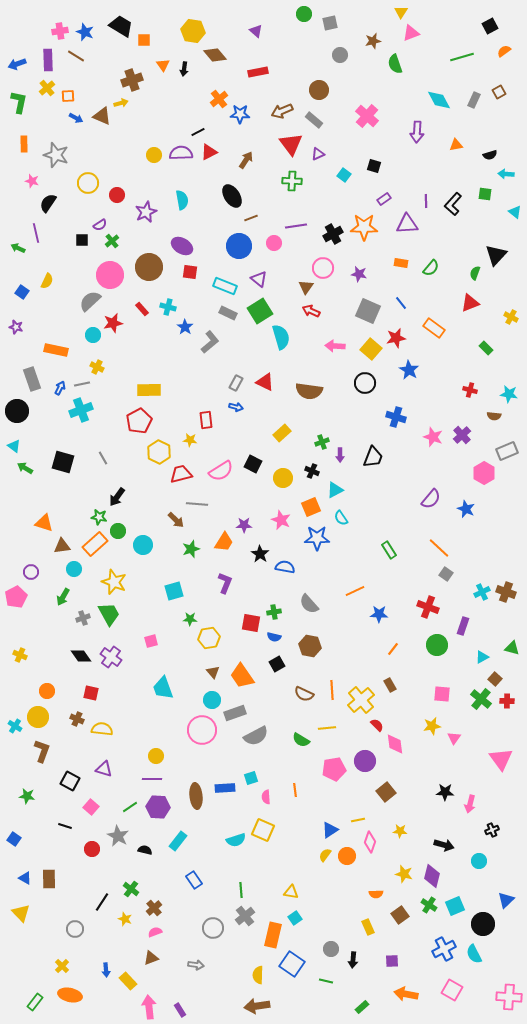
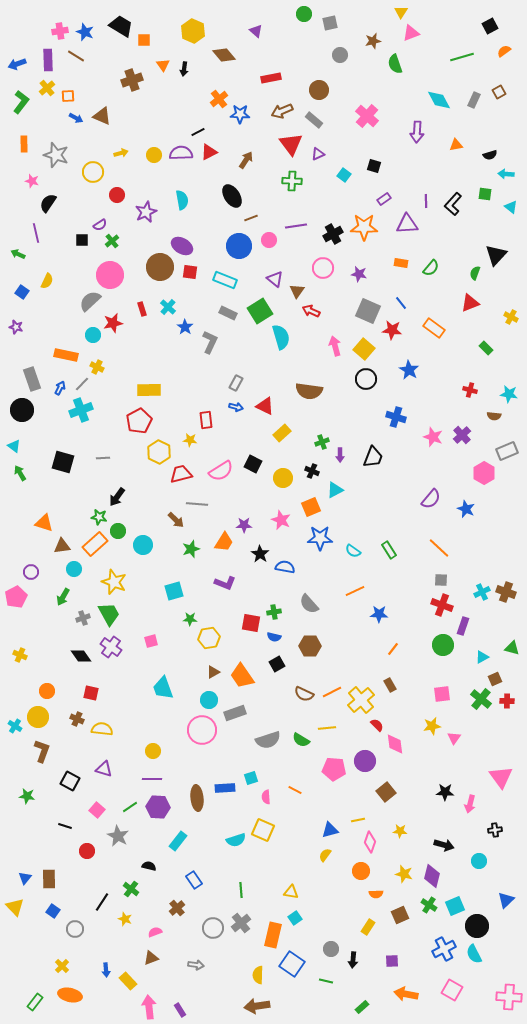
yellow hexagon at (193, 31): rotated 15 degrees clockwise
brown diamond at (215, 55): moved 9 px right
red rectangle at (258, 72): moved 13 px right, 6 px down
green L-shape at (19, 102): moved 2 px right; rotated 25 degrees clockwise
yellow arrow at (121, 103): moved 50 px down
yellow circle at (88, 183): moved 5 px right, 11 px up
cyan triangle at (515, 212): moved 4 px left, 5 px up
pink circle at (274, 243): moved 5 px left, 3 px up
green arrow at (18, 248): moved 6 px down
brown circle at (149, 267): moved 11 px right
purple triangle at (259, 279): moved 16 px right
cyan rectangle at (225, 286): moved 6 px up
brown triangle at (306, 287): moved 9 px left, 4 px down
cyan cross at (168, 307): rotated 28 degrees clockwise
red rectangle at (142, 309): rotated 24 degrees clockwise
red star at (396, 338): moved 4 px left, 8 px up; rotated 18 degrees clockwise
gray L-shape at (210, 342): rotated 25 degrees counterclockwise
pink arrow at (335, 346): rotated 72 degrees clockwise
yellow square at (371, 349): moved 7 px left
orange rectangle at (56, 350): moved 10 px right, 5 px down
red triangle at (265, 382): moved 24 px down
black circle at (365, 383): moved 1 px right, 4 px up
gray line at (82, 384): rotated 35 degrees counterclockwise
black circle at (17, 411): moved 5 px right, 1 px up
gray line at (103, 458): rotated 64 degrees counterclockwise
green arrow at (25, 468): moved 5 px left, 5 px down; rotated 28 degrees clockwise
cyan semicircle at (341, 518): moved 12 px right, 33 px down; rotated 21 degrees counterclockwise
blue star at (317, 538): moved 3 px right
gray square at (446, 574): moved 5 px left, 6 px down; rotated 32 degrees counterclockwise
purple L-shape at (225, 583): rotated 90 degrees clockwise
red cross at (428, 607): moved 14 px right, 2 px up
green circle at (437, 645): moved 6 px right
brown hexagon at (310, 646): rotated 10 degrees counterclockwise
purple cross at (111, 657): moved 10 px up
brown triangle at (213, 672): rotated 40 degrees clockwise
brown square at (495, 679): rotated 24 degrees clockwise
orange line at (332, 690): moved 2 px down; rotated 66 degrees clockwise
pink square at (442, 694): rotated 12 degrees counterclockwise
cyan circle at (212, 700): moved 3 px left
gray semicircle at (256, 736): moved 12 px right, 4 px down; rotated 10 degrees clockwise
yellow circle at (156, 756): moved 3 px left, 5 px up
pink triangle at (501, 759): moved 18 px down
pink pentagon at (334, 769): rotated 15 degrees clockwise
orange line at (295, 790): rotated 56 degrees counterclockwise
brown ellipse at (196, 796): moved 1 px right, 2 px down
pink square at (91, 807): moved 6 px right, 3 px down
blue triangle at (330, 830): rotated 18 degrees clockwise
black cross at (492, 830): moved 3 px right; rotated 16 degrees clockwise
blue square at (14, 839): moved 39 px right, 72 px down
red circle at (92, 849): moved 5 px left, 2 px down
black semicircle at (145, 850): moved 4 px right, 16 px down
orange circle at (347, 856): moved 14 px right, 15 px down
blue triangle at (25, 878): rotated 40 degrees clockwise
brown cross at (154, 908): moved 23 px right
yellow triangle at (21, 913): moved 6 px left, 6 px up
brown square at (400, 915): rotated 12 degrees clockwise
gray cross at (245, 916): moved 4 px left, 7 px down
black circle at (483, 924): moved 6 px left, 2 px down
yellow rectangle at (368, 927): rotated 56 degrees clockwise
